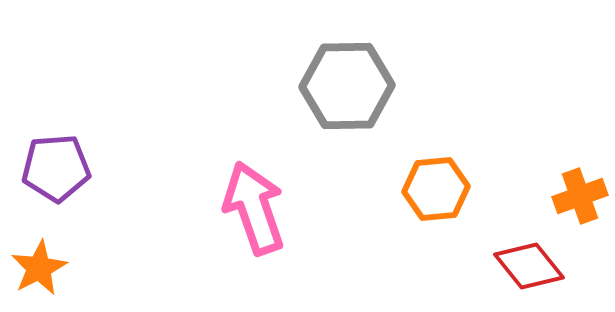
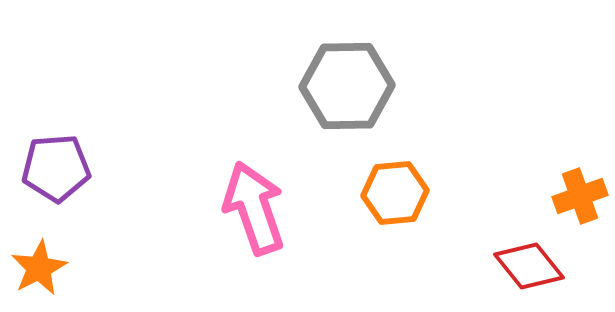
orange hexagon: moved 41 px left, 4 px down
